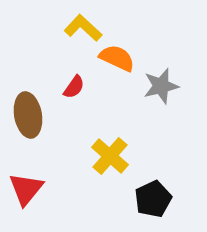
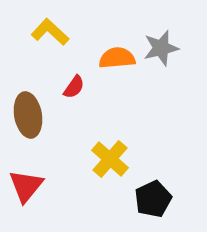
yellow L-shape: moved 33 px left, 4 px down
orange semicircle: rotated 30 degrees counterclockwise
gray star: moved 38 px up
yellow cross: moved 3 px down
red triangle: moved 3 px up
